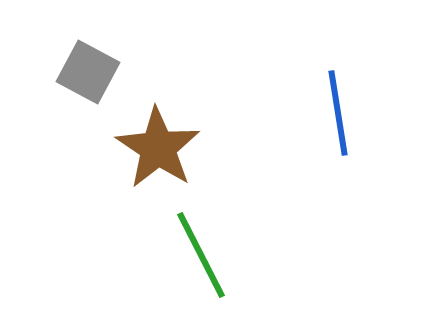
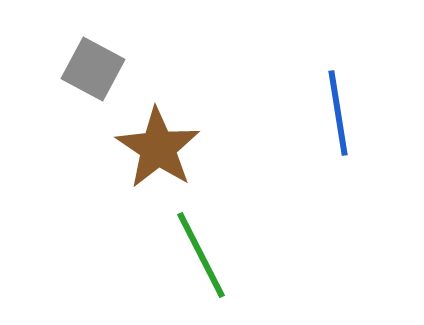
gray square: moved 5 px right, 3 px up
